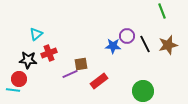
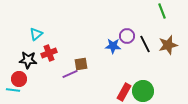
red rectangle: moved 25 px right, 11 px down; rotated 24 degrees counterclockwise
